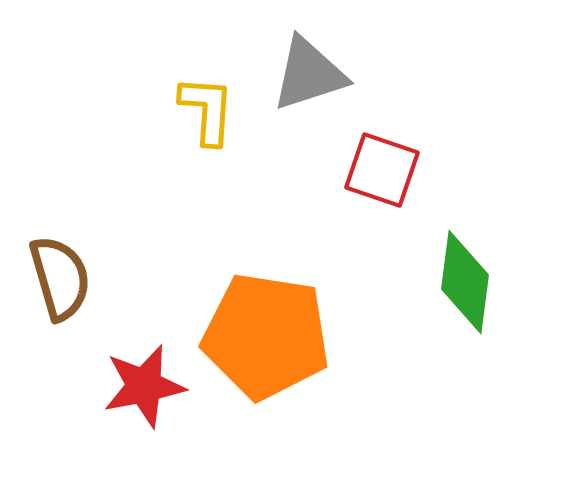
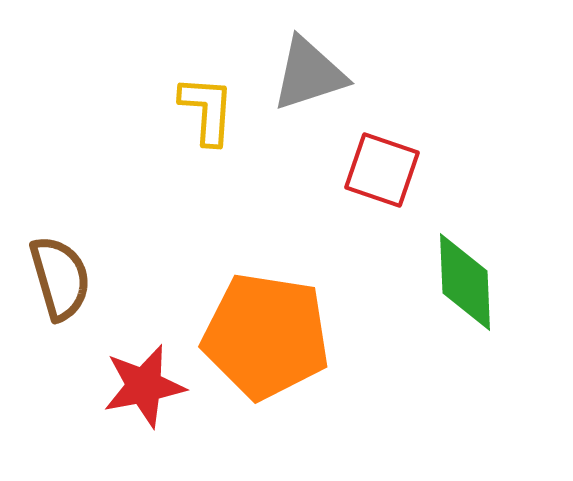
green diamond: rotated 10 degrees counterclockwise
